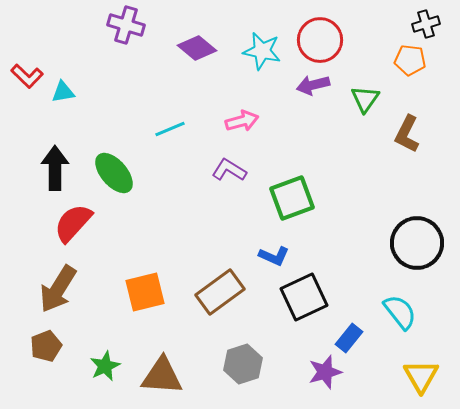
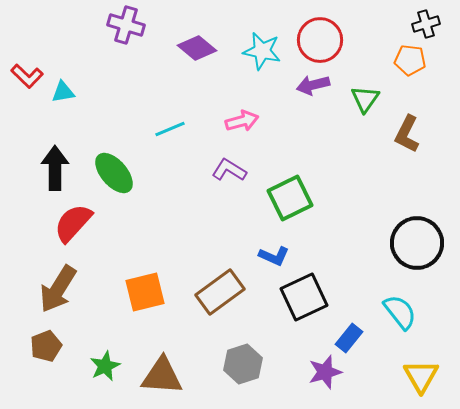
green square: moved 2 px left; rotated 6 degrees counterclockwise
